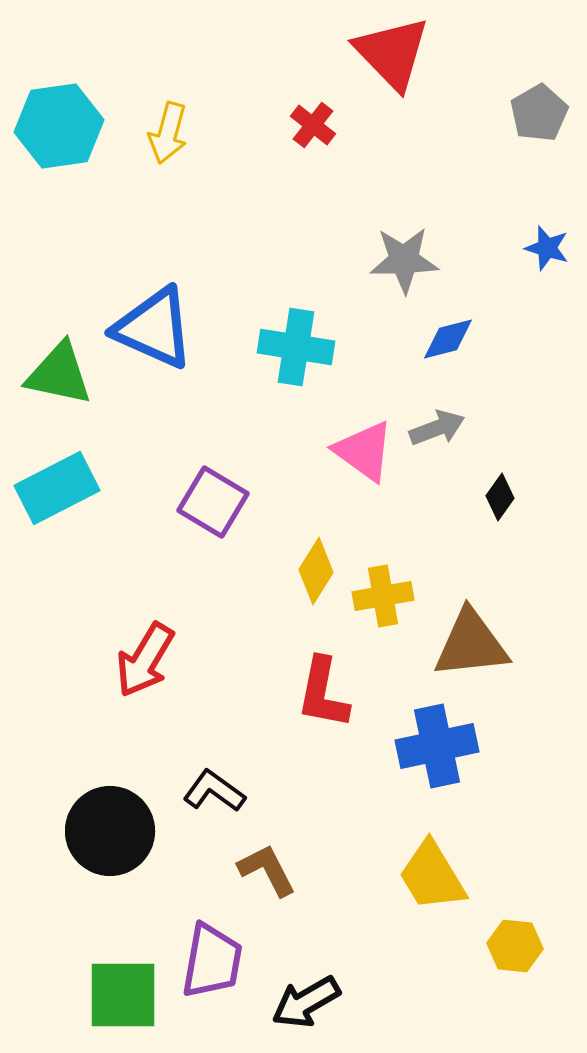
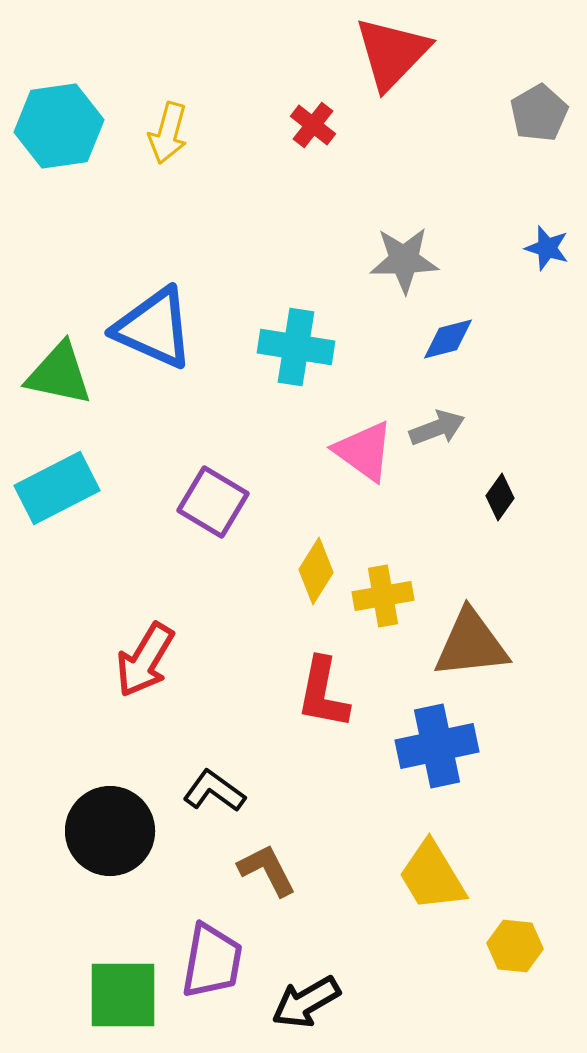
red triangle: rotated 28 degrees clockwise
